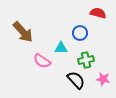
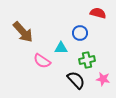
green cross: moved 1 px right
